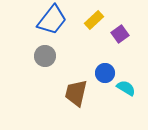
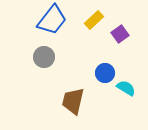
gray circle: moved 1 px left, 1 px down
brown trapezoid: moved 3 px left, 8 px down
